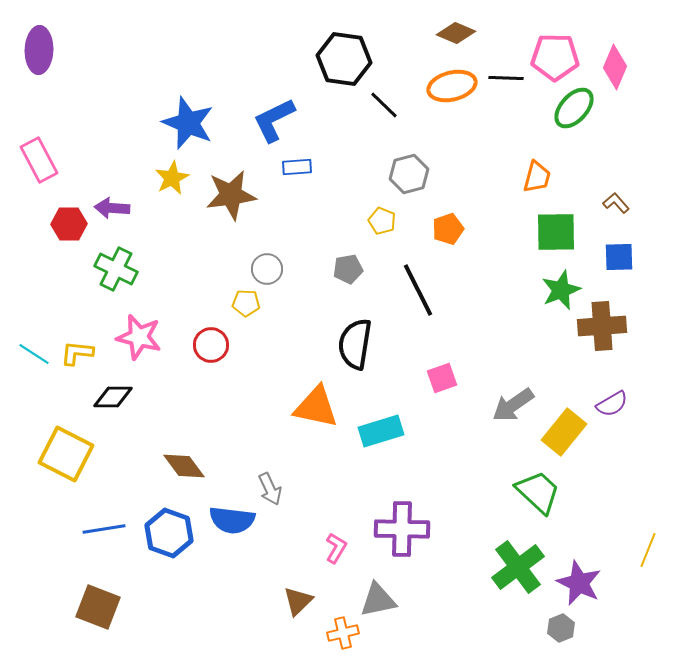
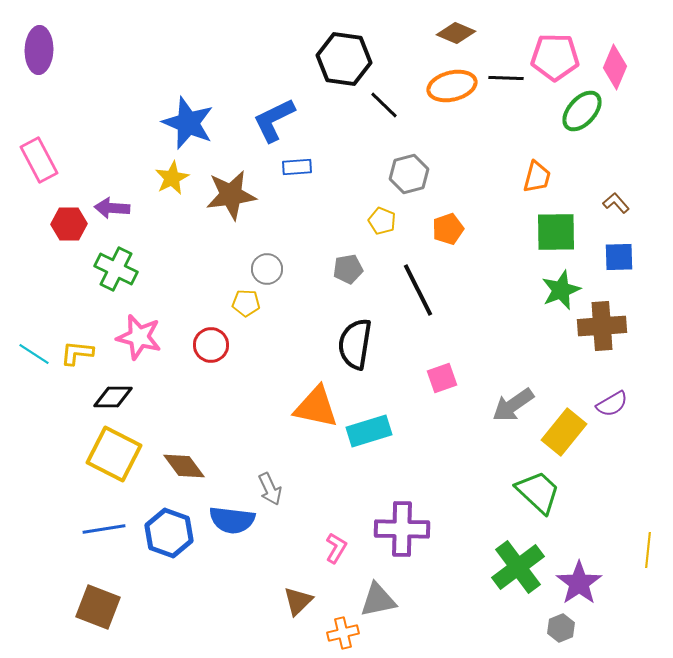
green ellipse at (574, 108): moved 8 px right, 3 px down
cyan rectangle at (381, 431): moved 12 px left
yellow square at (66, 454): moved 48 px right
yellow line at (648, 550): rotated 16 degrees counterclockwise
purple star at (579, 583): rotated 12 degrees clockwise
